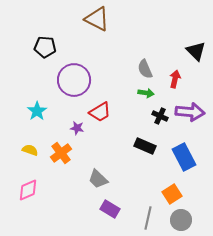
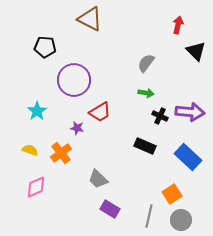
brown triangle: moved 7 px left
gray semicircle: moved 1 px right, 6 px up; rotated 60 degrees clockwise
red arrow: moved 3 px right, 54 px up
blue rectangle: moved 4 px right; rotated 20 degrees counterclockwise
pink diamond: moved 8 px right, 3 px up
gray line: moved 1 px right, 2 px up
